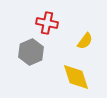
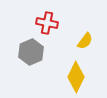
yellow diamond: rotated 44 degrees clockwise
